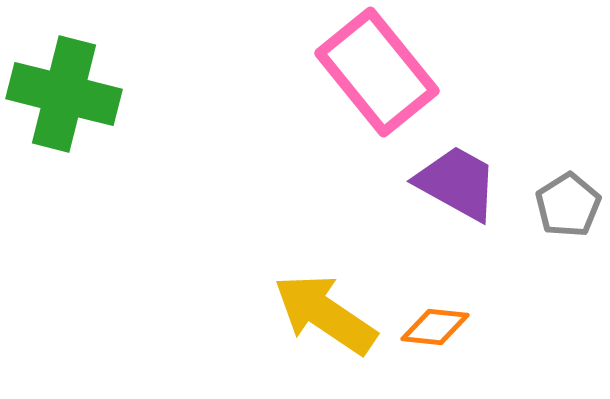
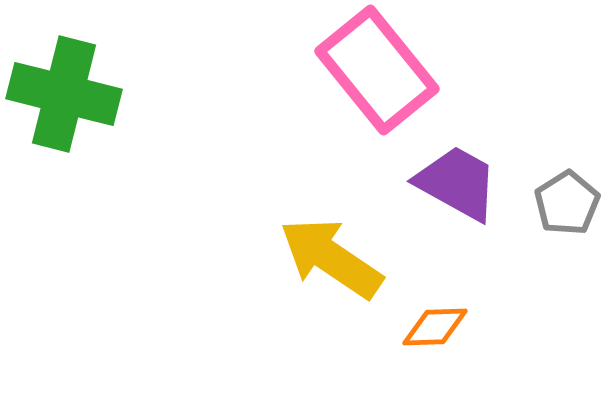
pink rectangle: moved 2 px up
gray pentagon: moved 1 px left, 2 px up
yellow arrow: moved 6 px right, 56 px up
orange diamond: rotated 8 degrees counterclockwise
